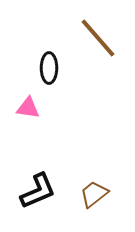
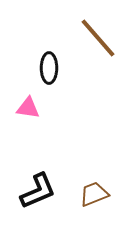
brown trapezoid: rotated 16 degrees clockwise
